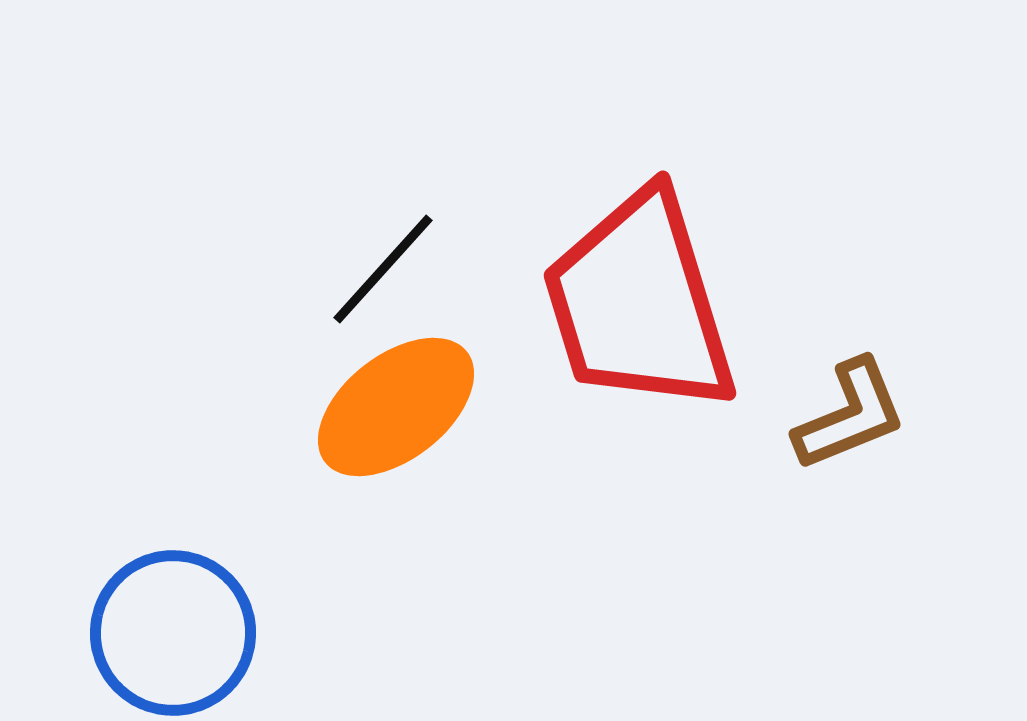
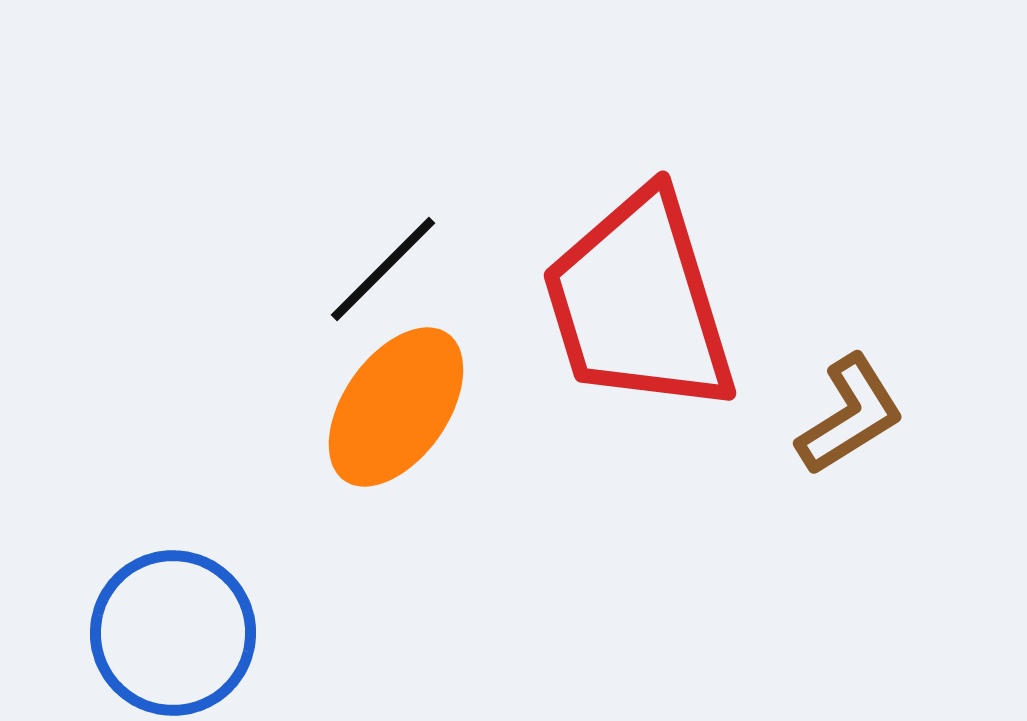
black line: rotated 3 degrees clockwise
orange ellipse: rotated 17 degrees counterclockwise
brown L-shape: rotated 10 degrees counterclockwise
